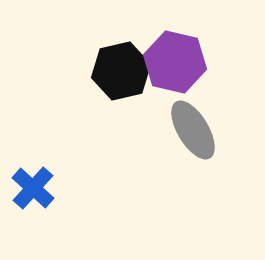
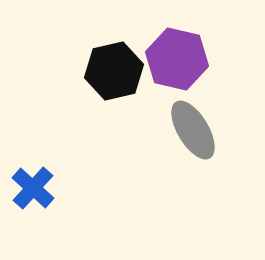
purple hexagon: moved 2 px right, 3 px up
black hexagon: moved 7 px left
